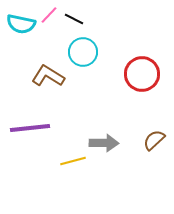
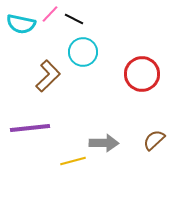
pink line: moved 1 px right, 1 px up
brown L-shape: rotated 104 degrees clockwise
